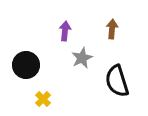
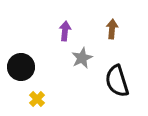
black circle: moved 5 px left, 2 px down
yellow cross: moved 6 px left
